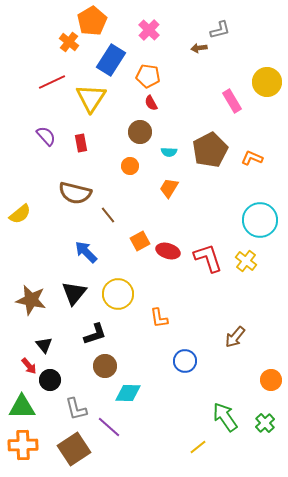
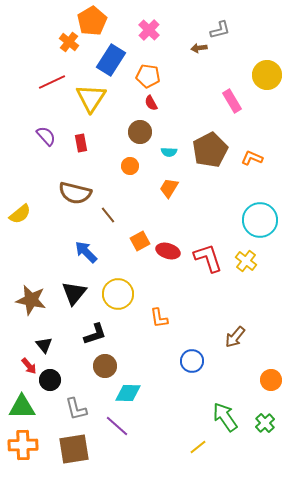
yellow circle at (267, 82): moved 7 px up
blue circle at (185, 361): moved 7 px right
purple line at (109, 427): moved 8 px right, 1 px up
brown square at (74, 449): rotated 24 degrees clockwise
